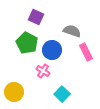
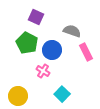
yellow circle: moved 4 px right, 4 px down
